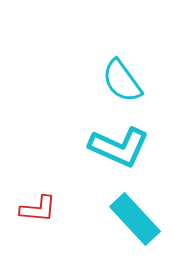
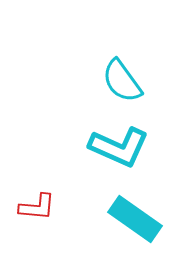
red L-shape: moved 1 px left, 2 px up
cyan rectangle: rotated 12 degrees counterclockwise
